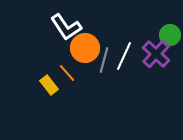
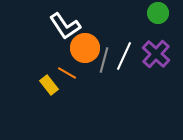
white L-shape: moved 1 px left, 1 px up
green circle: moved 12 px left, 22 px up
orange line: rotated 18 degrees counterclockwise
